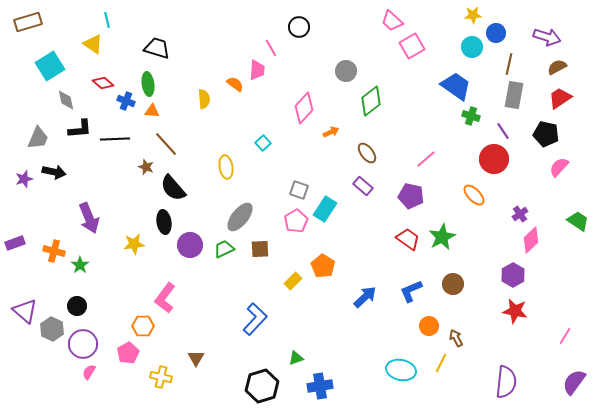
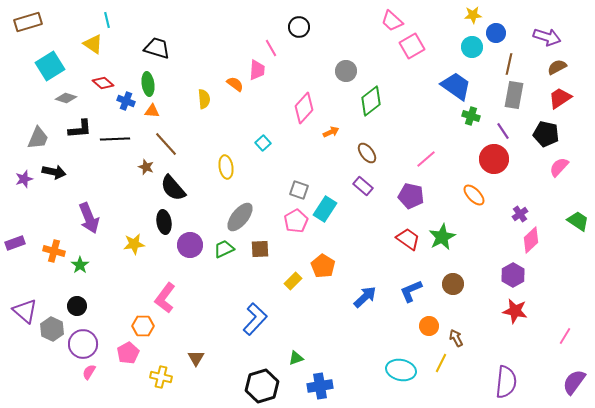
gray diamond at (66, 100): moved 2 px up; rotated 60 degrees counterclockwise
